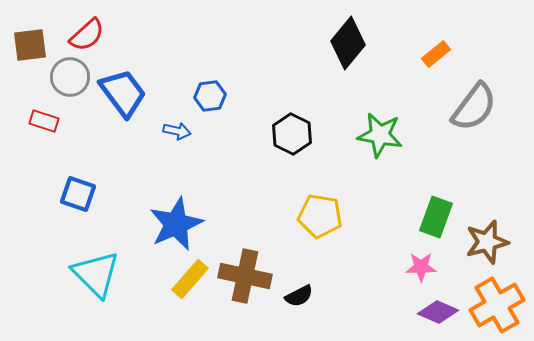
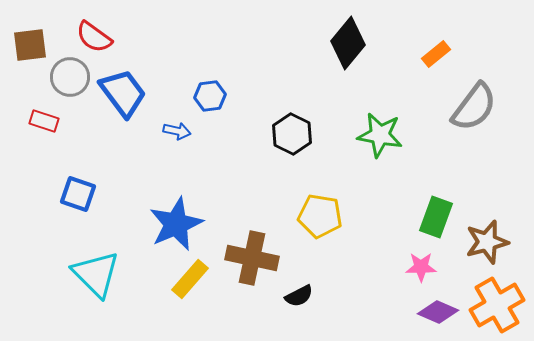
red semicircle: moved 7 px right, 2 px down; rotated 78 degrees clockwise
brown cross: moved 7 px right, 18 px up
